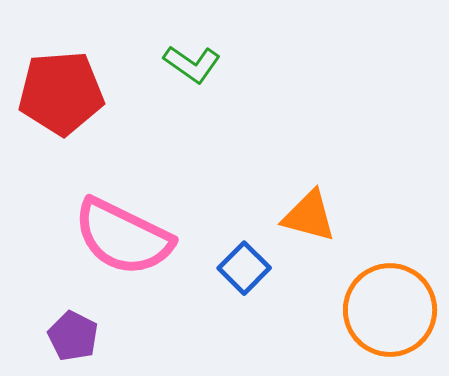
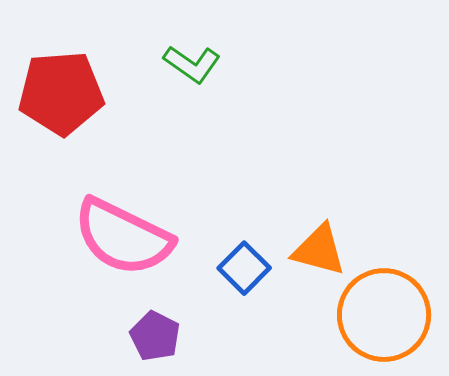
orange triangle: moved 10 px right, 34 px down
orange circle: moved 6 px left, 5 px down
purple pentagon: moved 82 px right
